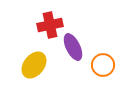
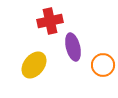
red cross: moved 4 px up
purple ellipse: rotated 12 degrees clockwise
